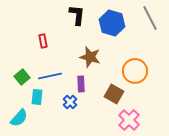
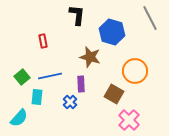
blue hexagon: moved 9 px down
